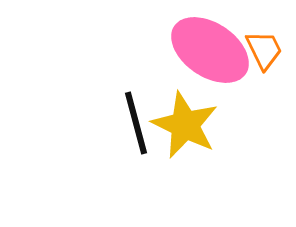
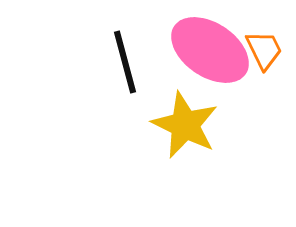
black line: moved 11 px left, 61 px up
